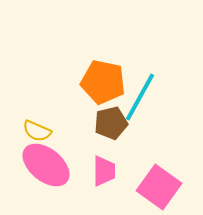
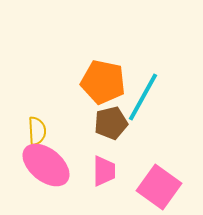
cyan line: moved 3 px right
yellow semicircle: rotated 116 degrees counterclockwise
